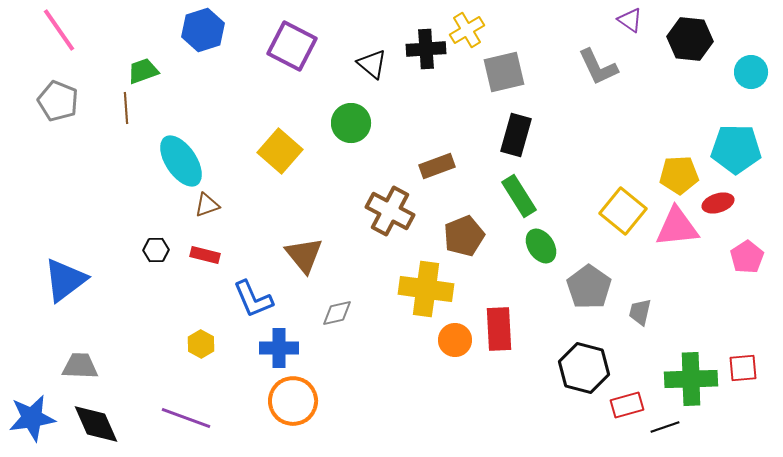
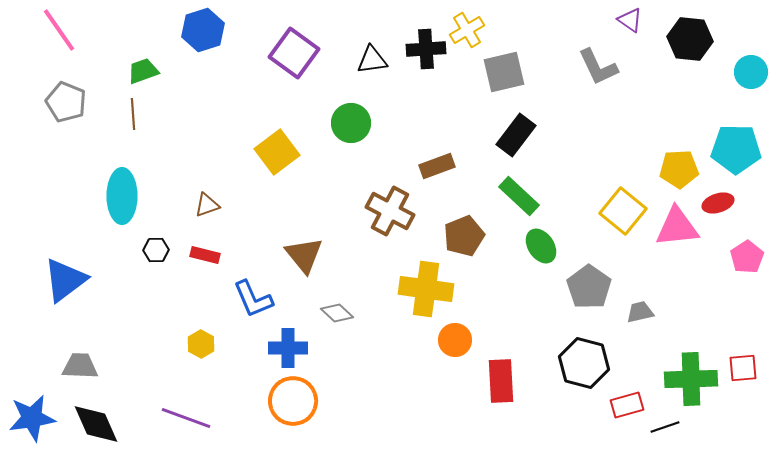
purple square at (292, 46): moved 2 px right, 7 px down; rotated 9 degrees clockwise
black triangle at (372, 64): moved 4 px up; rotated 48 degrees counterclockwise
gray pentagon at (58, 101): moved 8 px right, 1 px down
brown line at (126, 108): moved 7 px right, 6 px down
black rectangle at (516, 135): rotated 21 degrees clockwise
yellow square at (280, 151): moved 3 px left, 1 px down; rotated 12 degrees clockwise
cyan ellipse at (181, 161): moved 59 px left, 35 px down; rotated 34 degrees clockwise
yellow pentagon at (679, 175): moved 6 px up
green rectangle at (519, 196): rotated 15 degrees counterclockwise
gray trapezoid at (640, 312): rotated 64 degrees clockwise
gray diamond at (337, 313): rotated 56 degrees clockwise
red rectangle at (499, 329): moved 2 px right, 52 px down
blue cross at (279, 348): moved 9 px right
black hexagon at (584, 368): moved 5 px up
